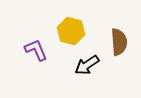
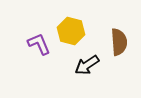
purple L-shape: moved 3 px right, 6 px up
